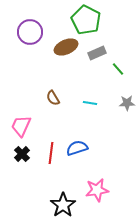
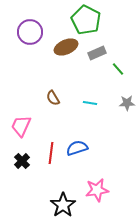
black cross: moved 7 px down
